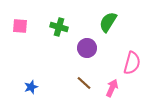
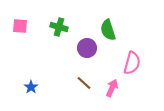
green semicircle: moved 8 px down; rotated 50 degrees counterclockwise
blue star: rotated 16 degrees counterclockwise
